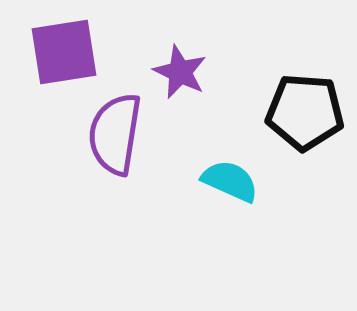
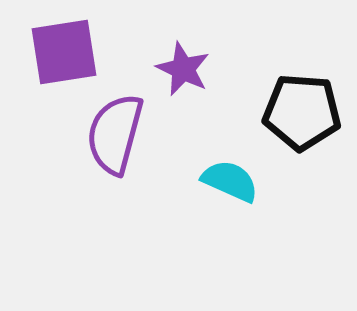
purple star: moved 3 px right, 3 px up
black pentagon: moved 3 px left
purple semicircle: rotated 6 degrees clockwise
